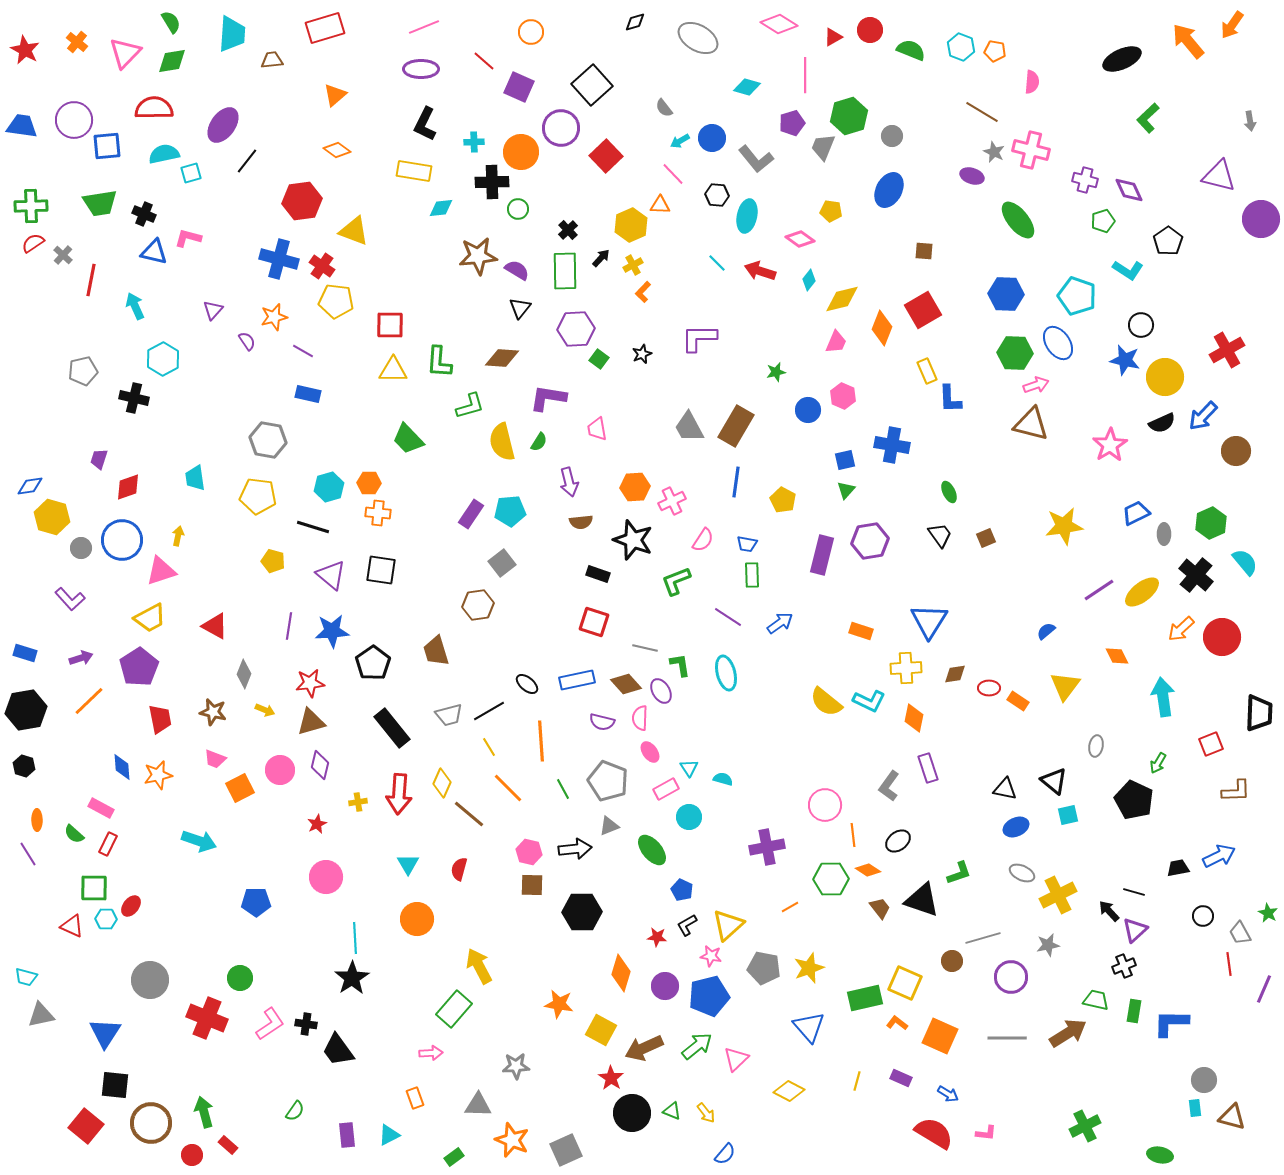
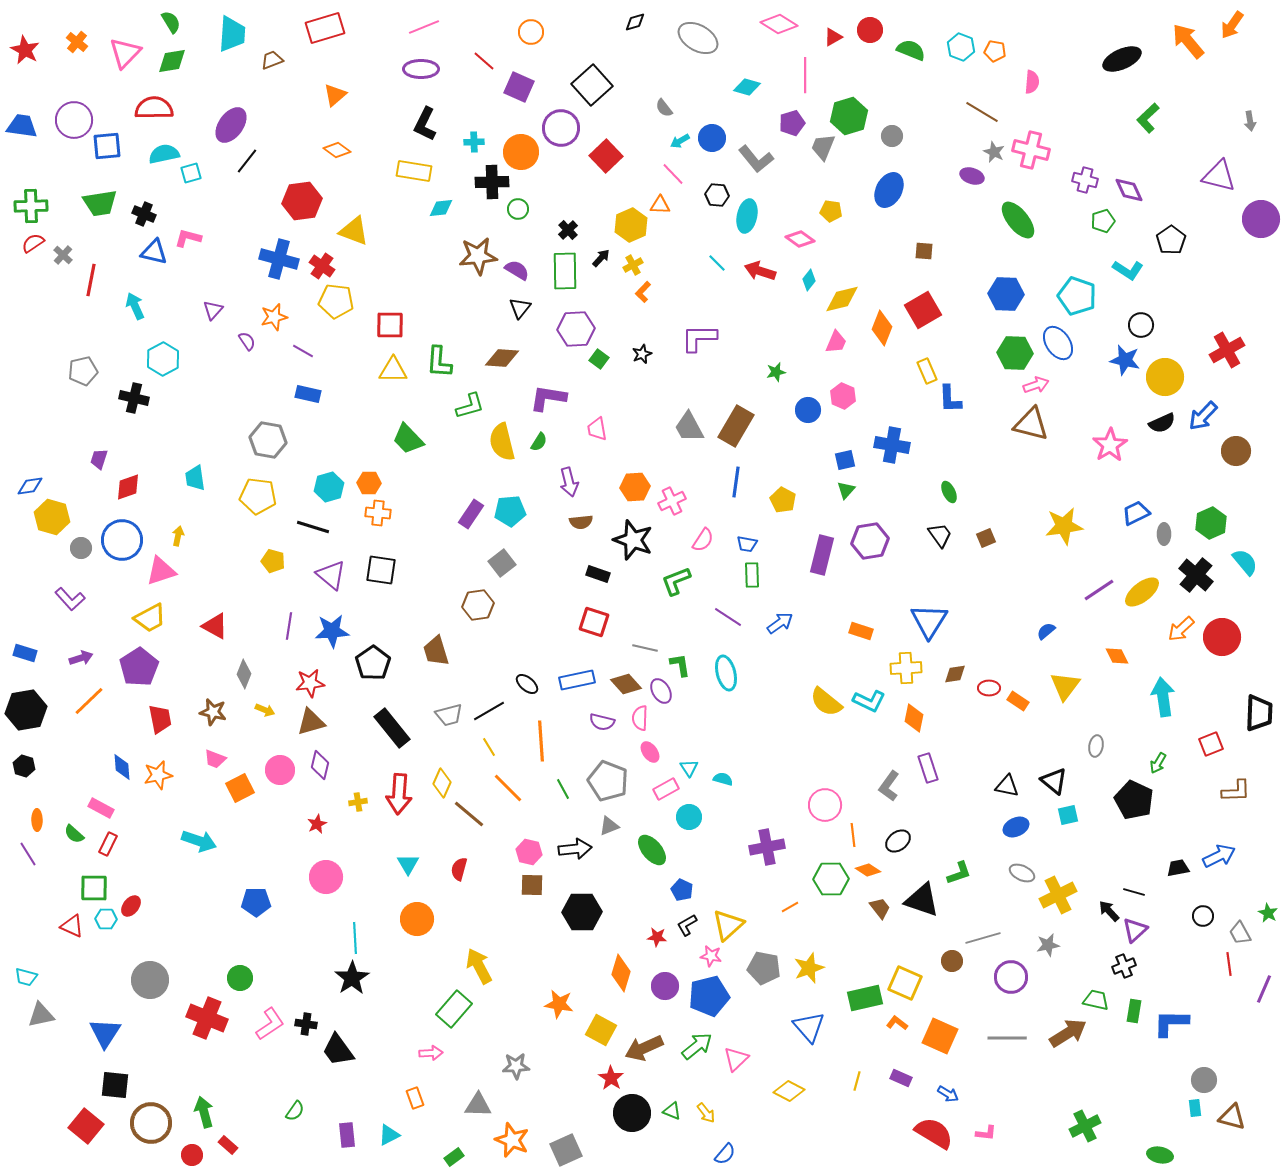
brown trapezoid at (272, 60): rotated 15 degrees counterclockwise
purple ellipse at (223, 125): moved 8 px right
black pentagon at (1168, 241): moved 3 px right, 1 px up
black triangle at (1005, 789): moved 2 px right, 3 px up
